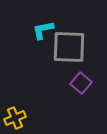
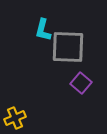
cyan L-shape: rotated 65 degrees counterclockwise
gray square: moved 1 px left
